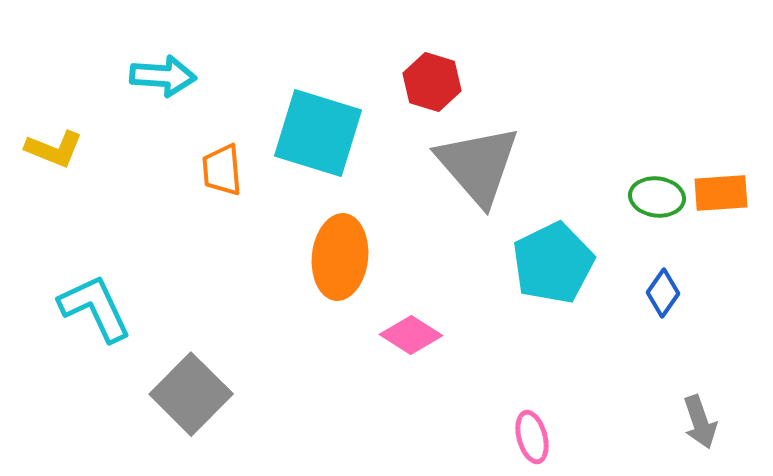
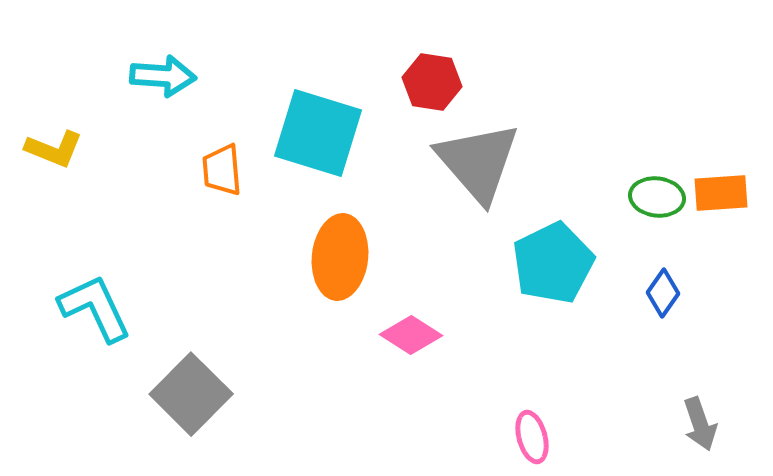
red hexagon: rotated 8 degrees counterclockwise
gray triangle: moved 3 px up
gray arrow: moved 2 px down
